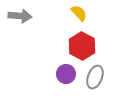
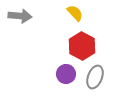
yellow semicircle: moved 4 px left
